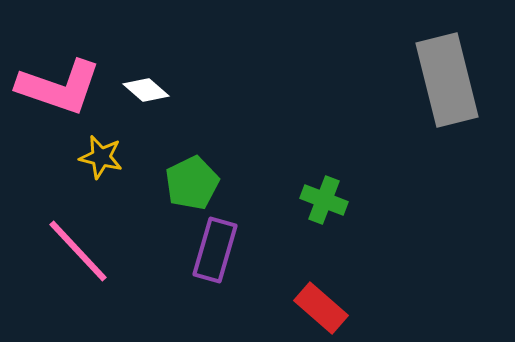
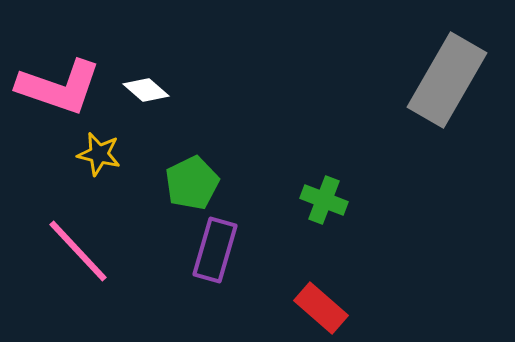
gray rectangle: rotated 44 degrees clockwise
yellow star: moved 2 px left, 3 px up
